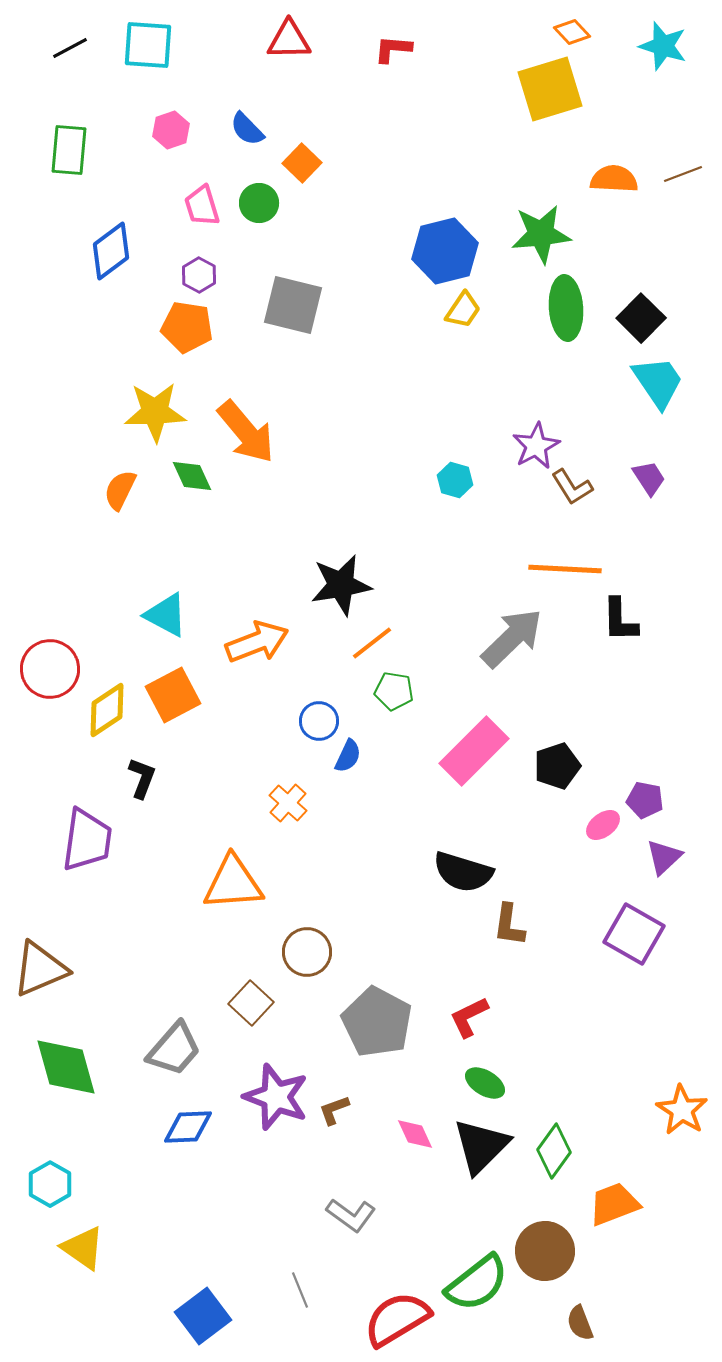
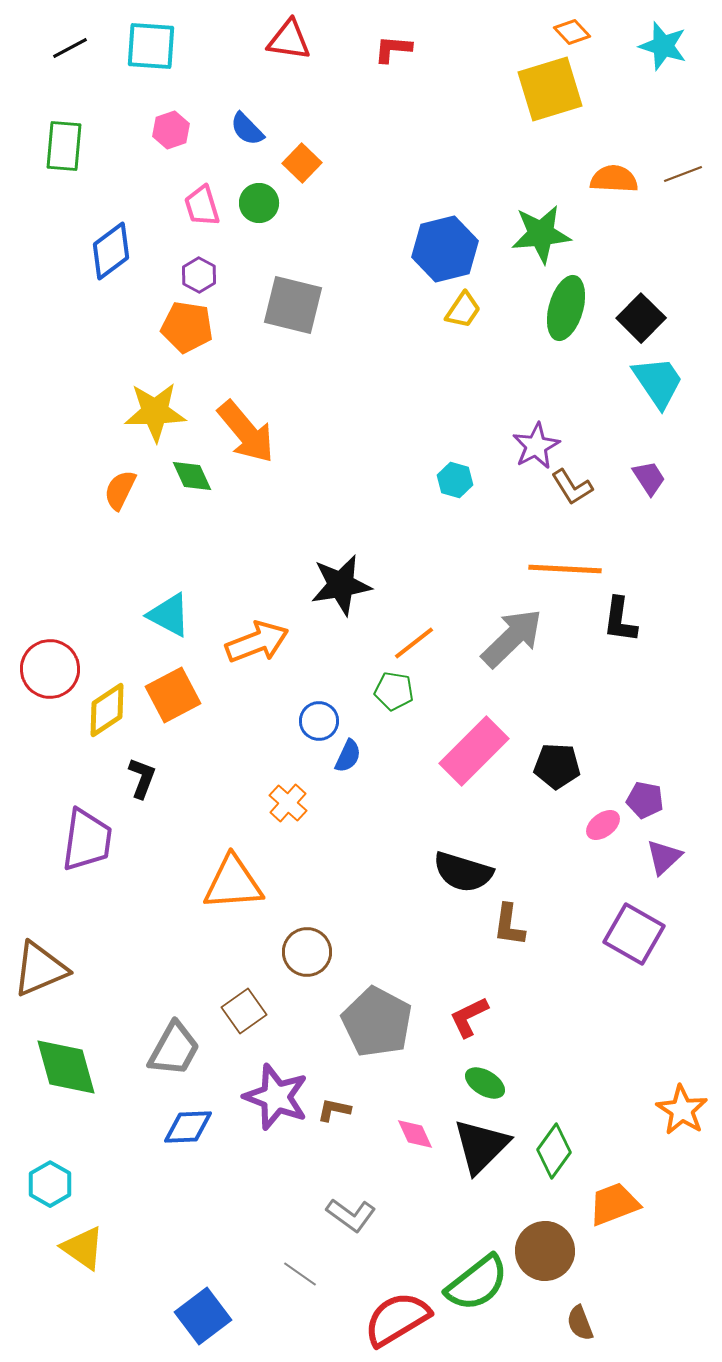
red triangle at (289, 40): rotated 9 degrees clockwise
cyan square at (148, 45): moved 3 px right, 1 px down
green rectangle at (69, 150): moved 5 px left, 4 px up
blue hexagon at (445, 251): moved 2 px up
green ellipse at (566, 308): rotated 20 degrees clockwise
cyan triangle at (166, 615): moved 3 px right
black L-shape at (620, 620): rotated 9 degrees clockwise
orange line at (372, 643): moved 42 px right
black pentagon at (557, 766): rotated 21 degrees clockwise
brown square at (251, 1003): moved 7 px left, 8 px down; rotated 12 degrees clockwise
gray trapezoid at (174, 1049): rotated 12 degrees counterclockwise
brown L-shape at (334, 1110): rotated 32 degrees clockwise
gray line at (300, 1290): moved 16 px up; rotated 33 degrees counterclockwise
